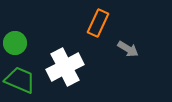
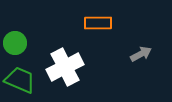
orange rectangle: rotated 64 degrees clockwise
gray arrow: moved 13 px right, 5 px down; rotated 60 degrees counterclockwise
